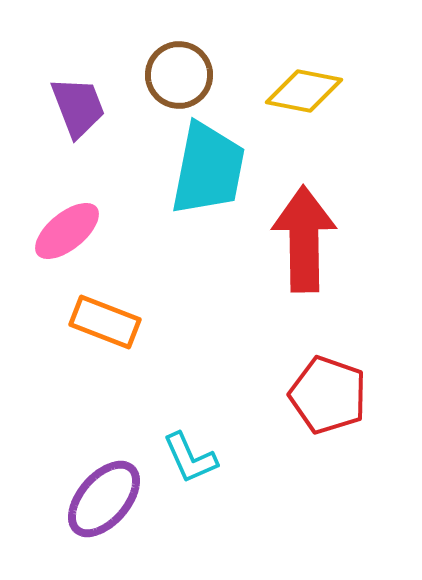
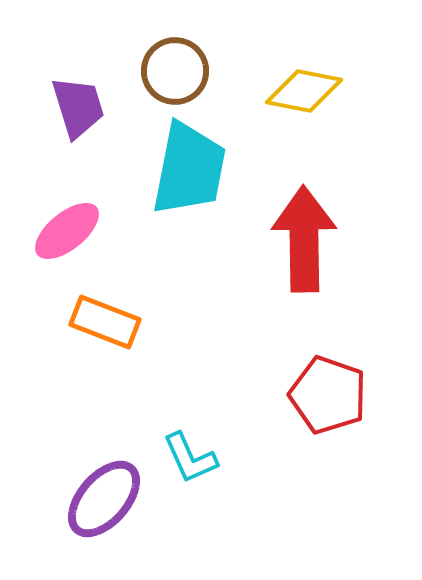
brown circle: moved 4 px left, 4 px up
purple trapezoid: rotated 4 degrees clockwise
cyan trapezoid: moved 19 px left
